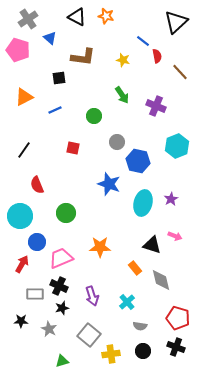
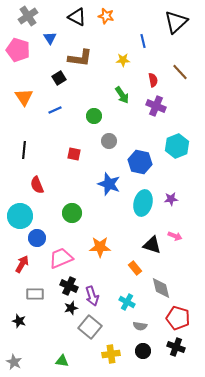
gray cross at (28, 19): moved 3 px up
blue triangle at (50, 38): rotated 16 degrees clockwise
blue line at (143, 41): rotated 40 degrees clockwise
red semicircle at (157, 56): moved 4 px left, 24 px down
brown L-shape at (83, 57): moved 3 px left, 1 px down
yellow star at (123, 60): rotated 16 degrees counterclockwise
black square at (59, 78): rotated 24 degrees counterclockwise
orange triangle at (24, 97): rotated 36 degrees counterclockwise
gray circle at (117, 142): moved 8 px left, 1 px up
red square at (73, 148): moved 1 px right, 6 px down
black line at (24, 150): rotated 30 degrees counterclockwise
blue hexagon at (138, 161): moved 2 px right, 1 px down
purple star at (171, 199): rotated 24 degrees clockwise
green circle at (66, 213): moved 6 px right
blue circle at (37, 242): moved 4 px up
gray diamond at (161, 280): moved 8 px down
black cross at (59, 286): moved 10 px right
cyan cross at (127, 302): rotated 21 degrees counterclockwise
black star at (62, 308): moved 9 px right
black star at (21, 321): moved 2 px left; rotated 16 degrees clockwise
gray star at (49, 329): moved 35 px left, 33 px down
gray square at (89, 335): moved 1 px right, 8 px up
green triangle at (62, 361): rotated 24 degrees clockwise
